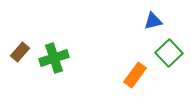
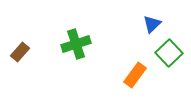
blue triangle: moved 1 px left, 3 px down; rotated 30 degrees counterclockwise
green cross: moved 22 px right, 14 px up
